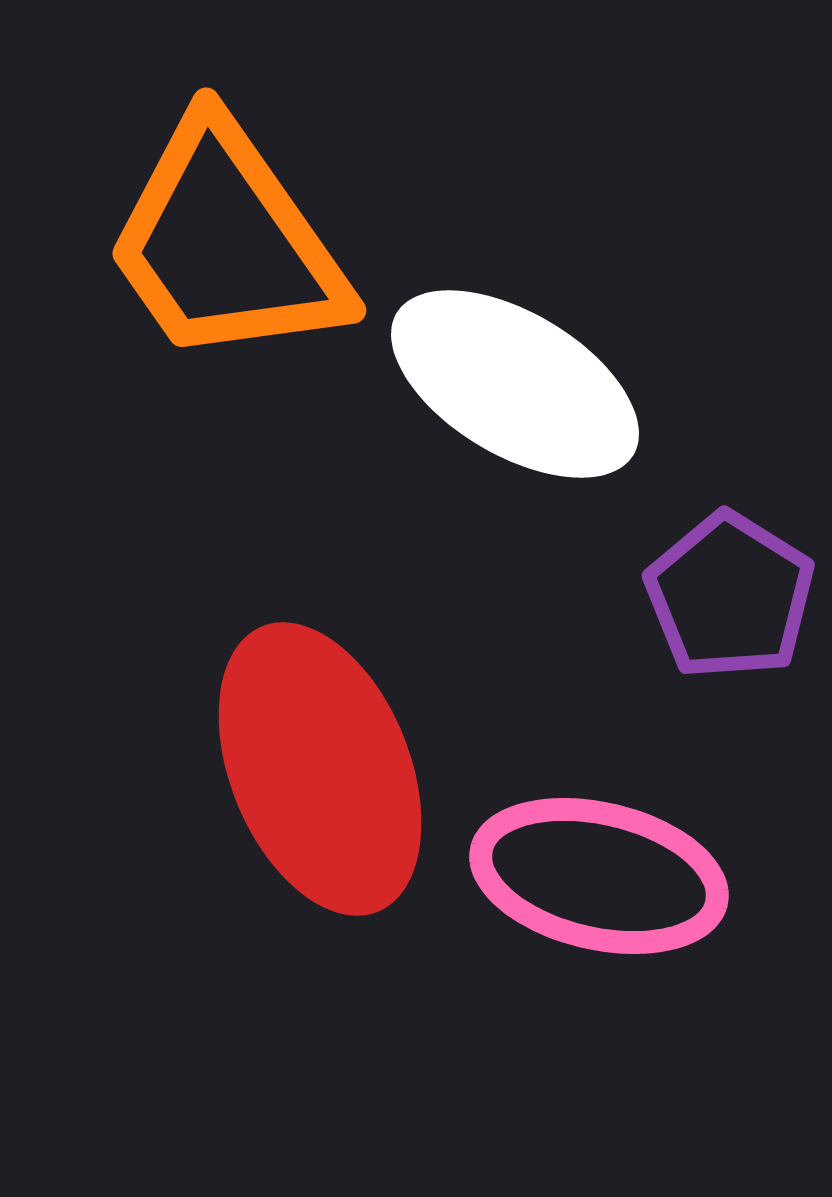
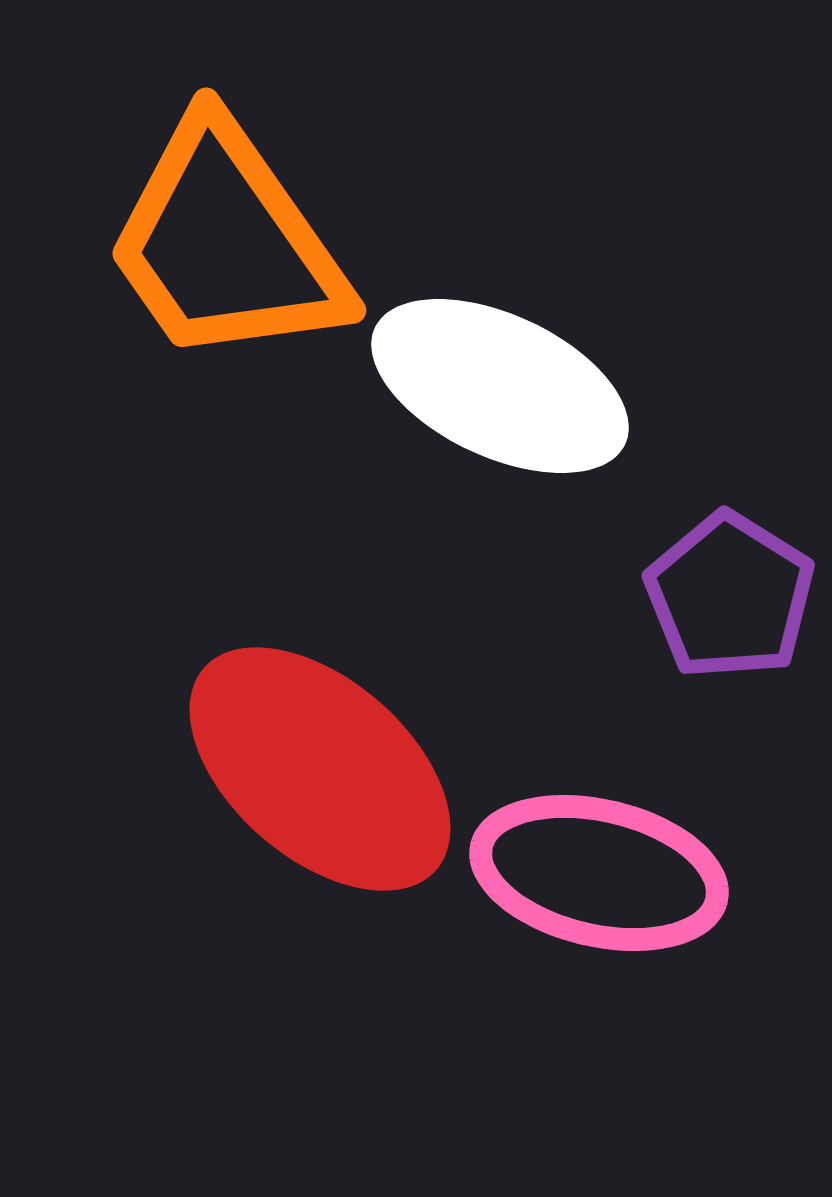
white ellipse: moved 15 px left, 2 px down; rotated 6 degrees counterclockwise
red ellipse: rotated 27 degrees counterclockwise
pink ellipse: moved 3 px up
